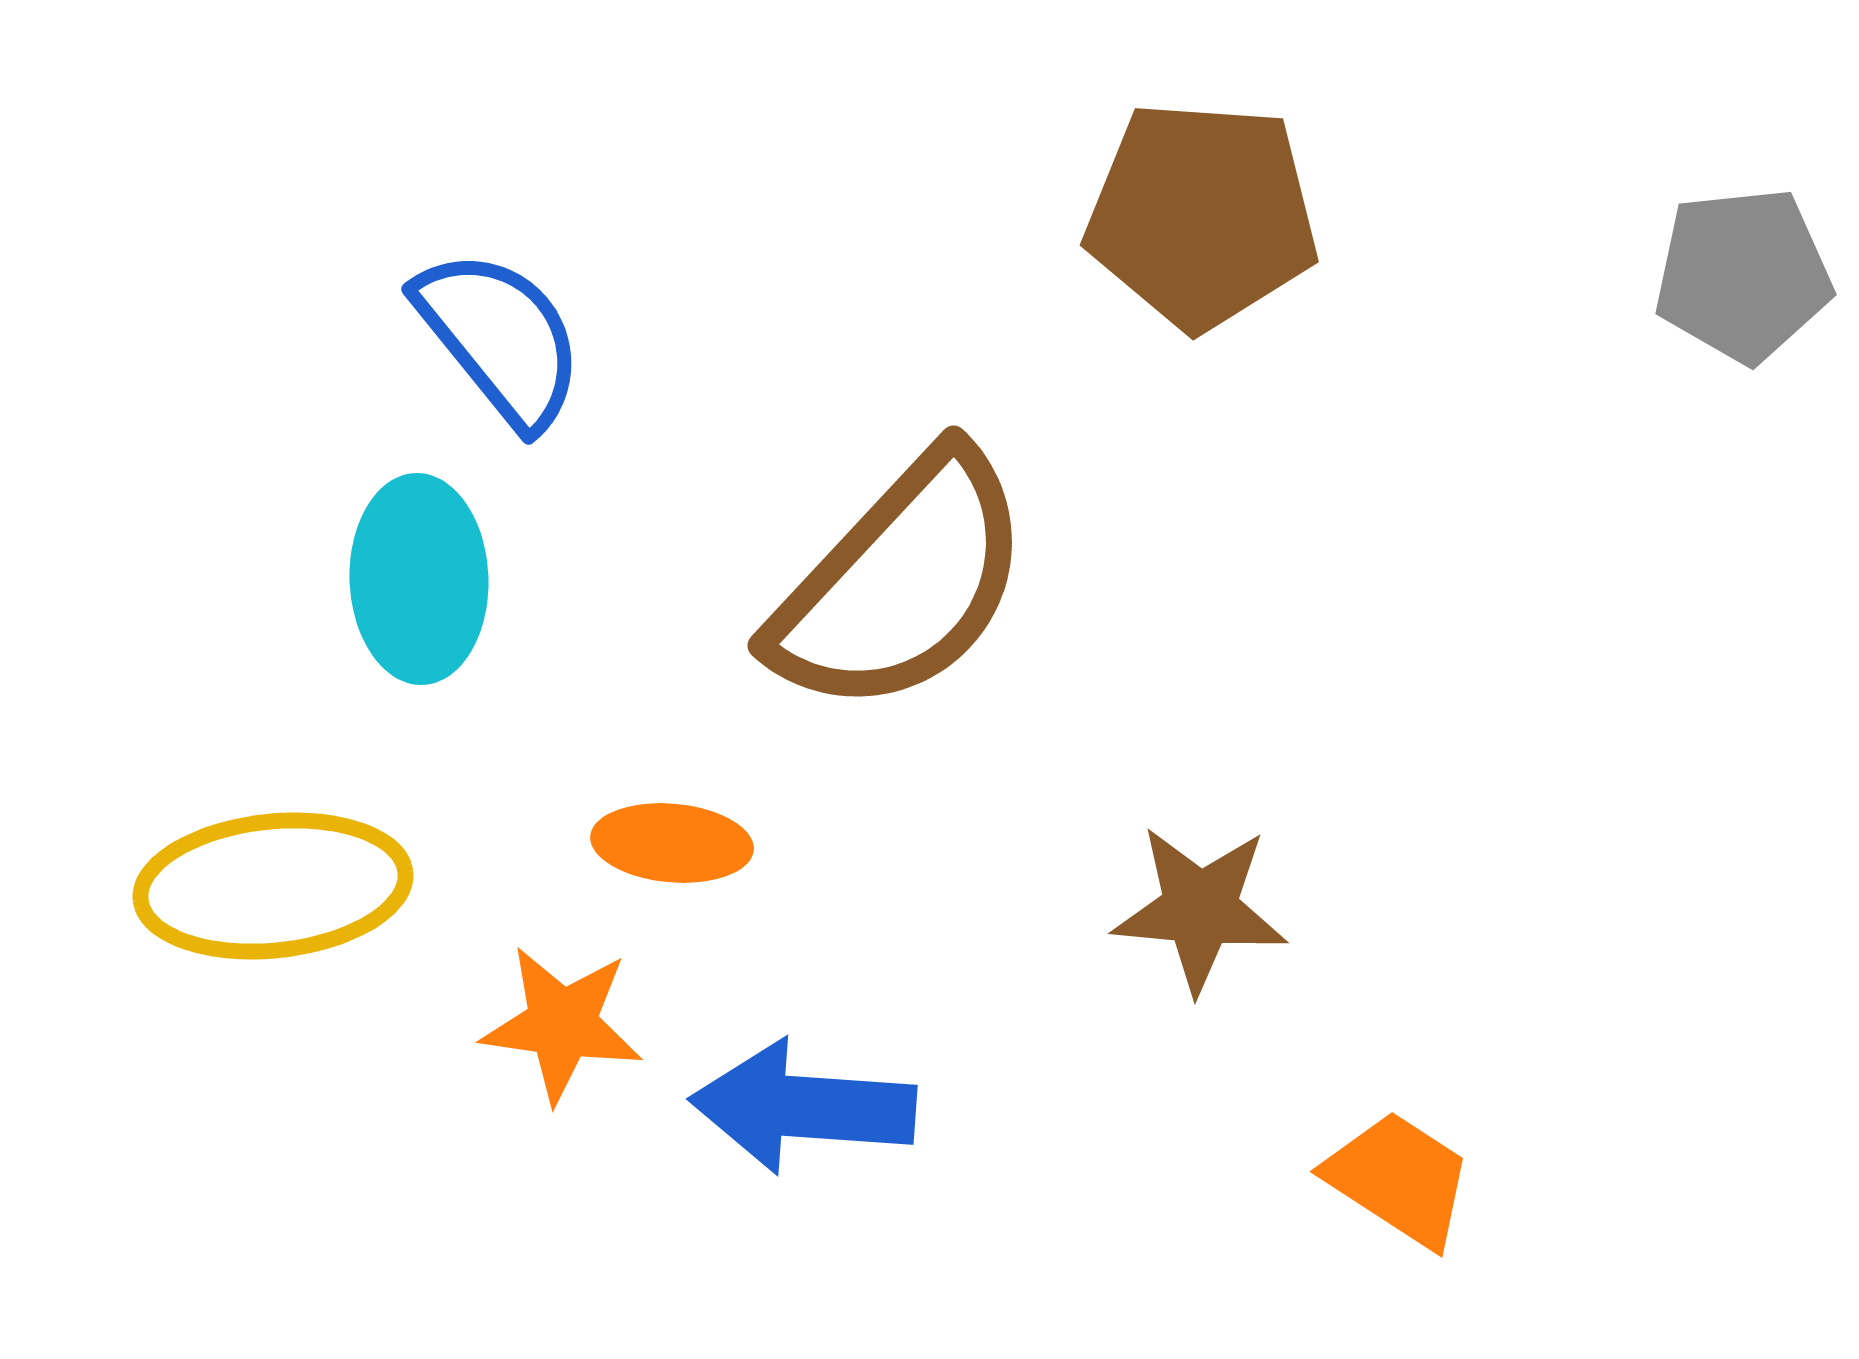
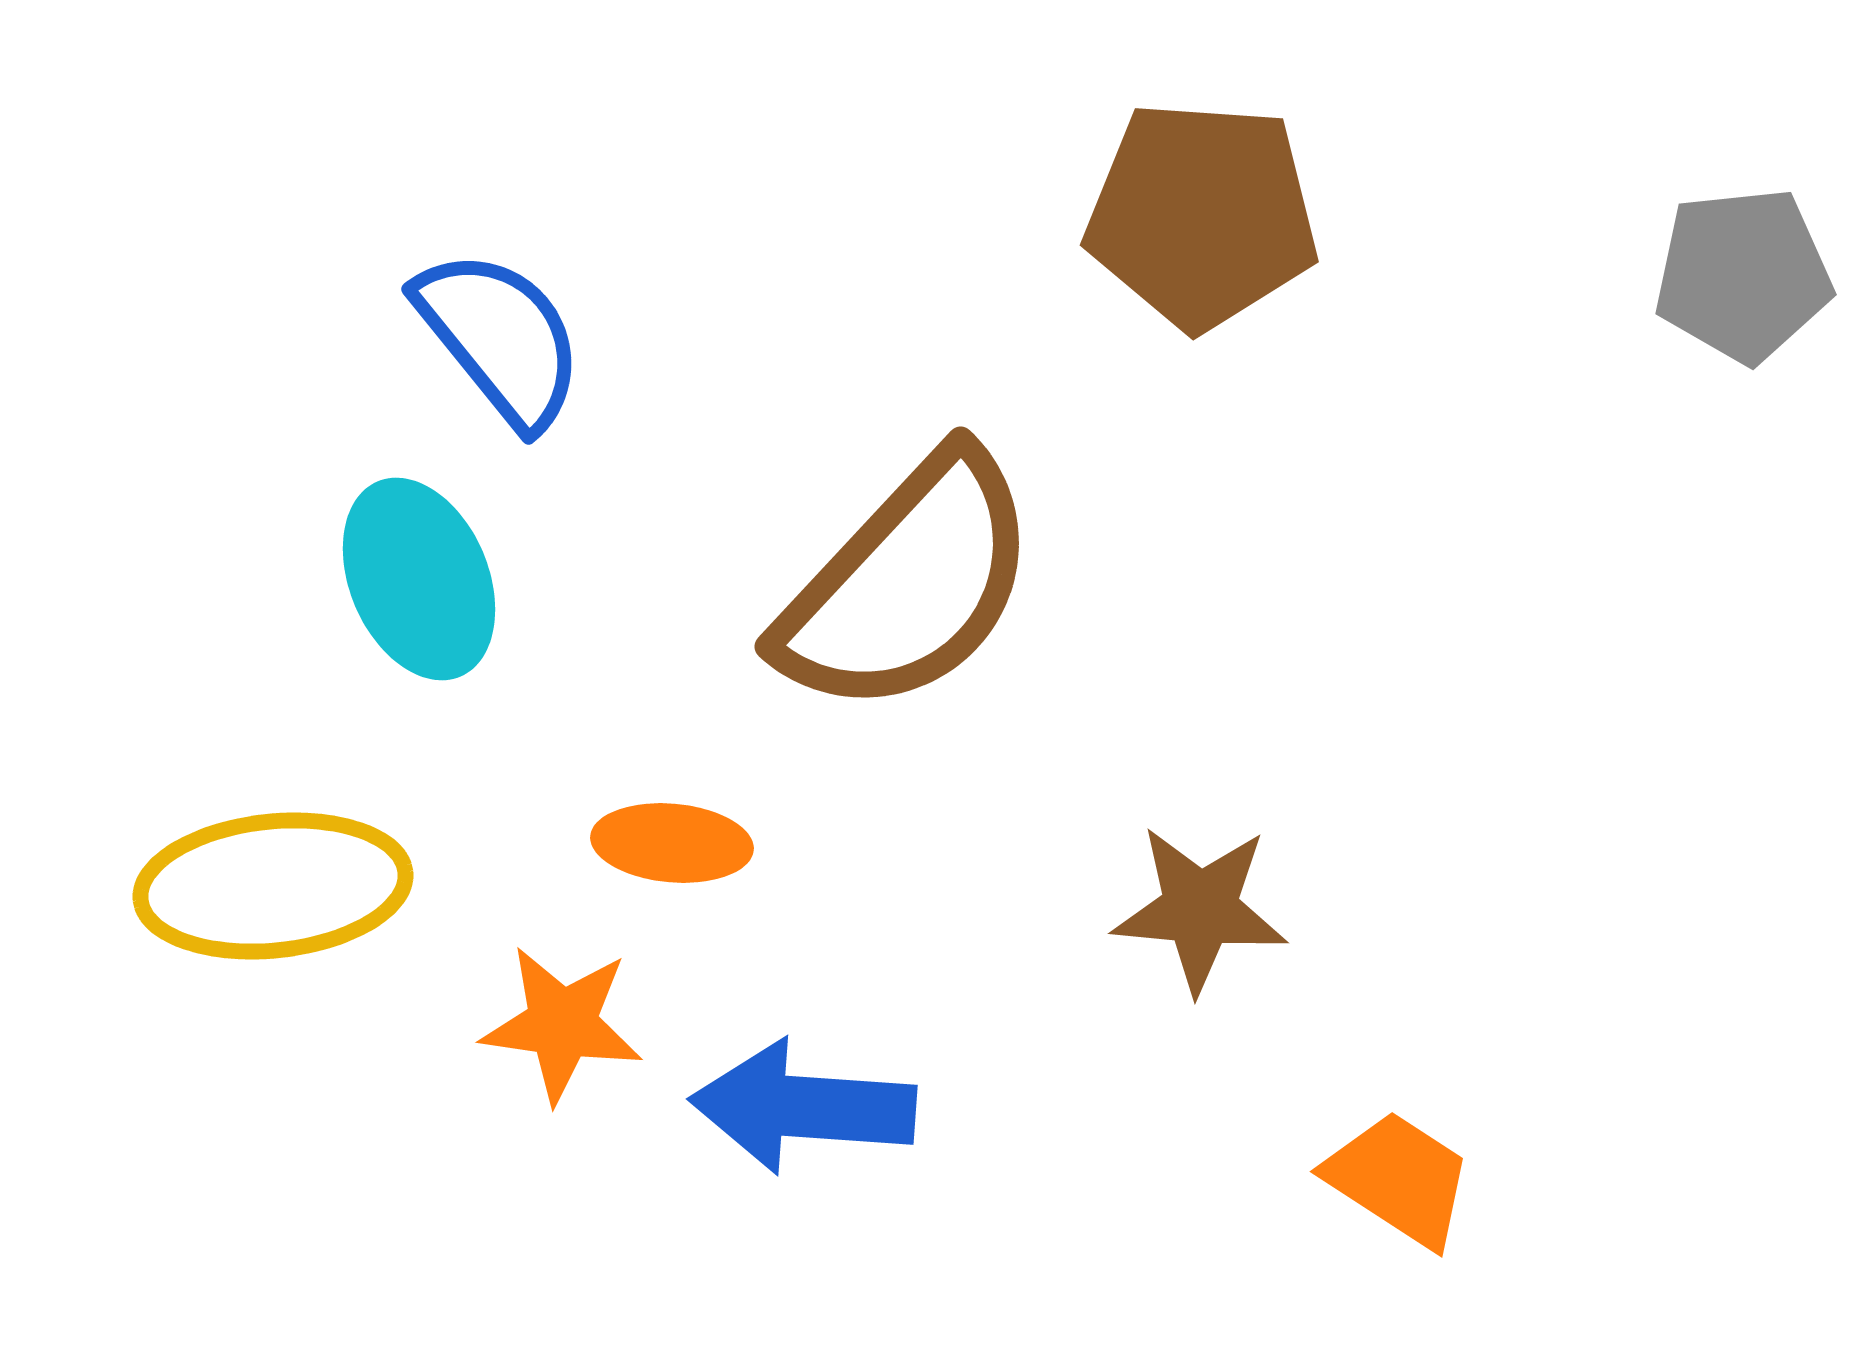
cyan ellipse: rotated 21 degrees counterclockwise
brown semicircle: moved 7 px right, 1 px down
